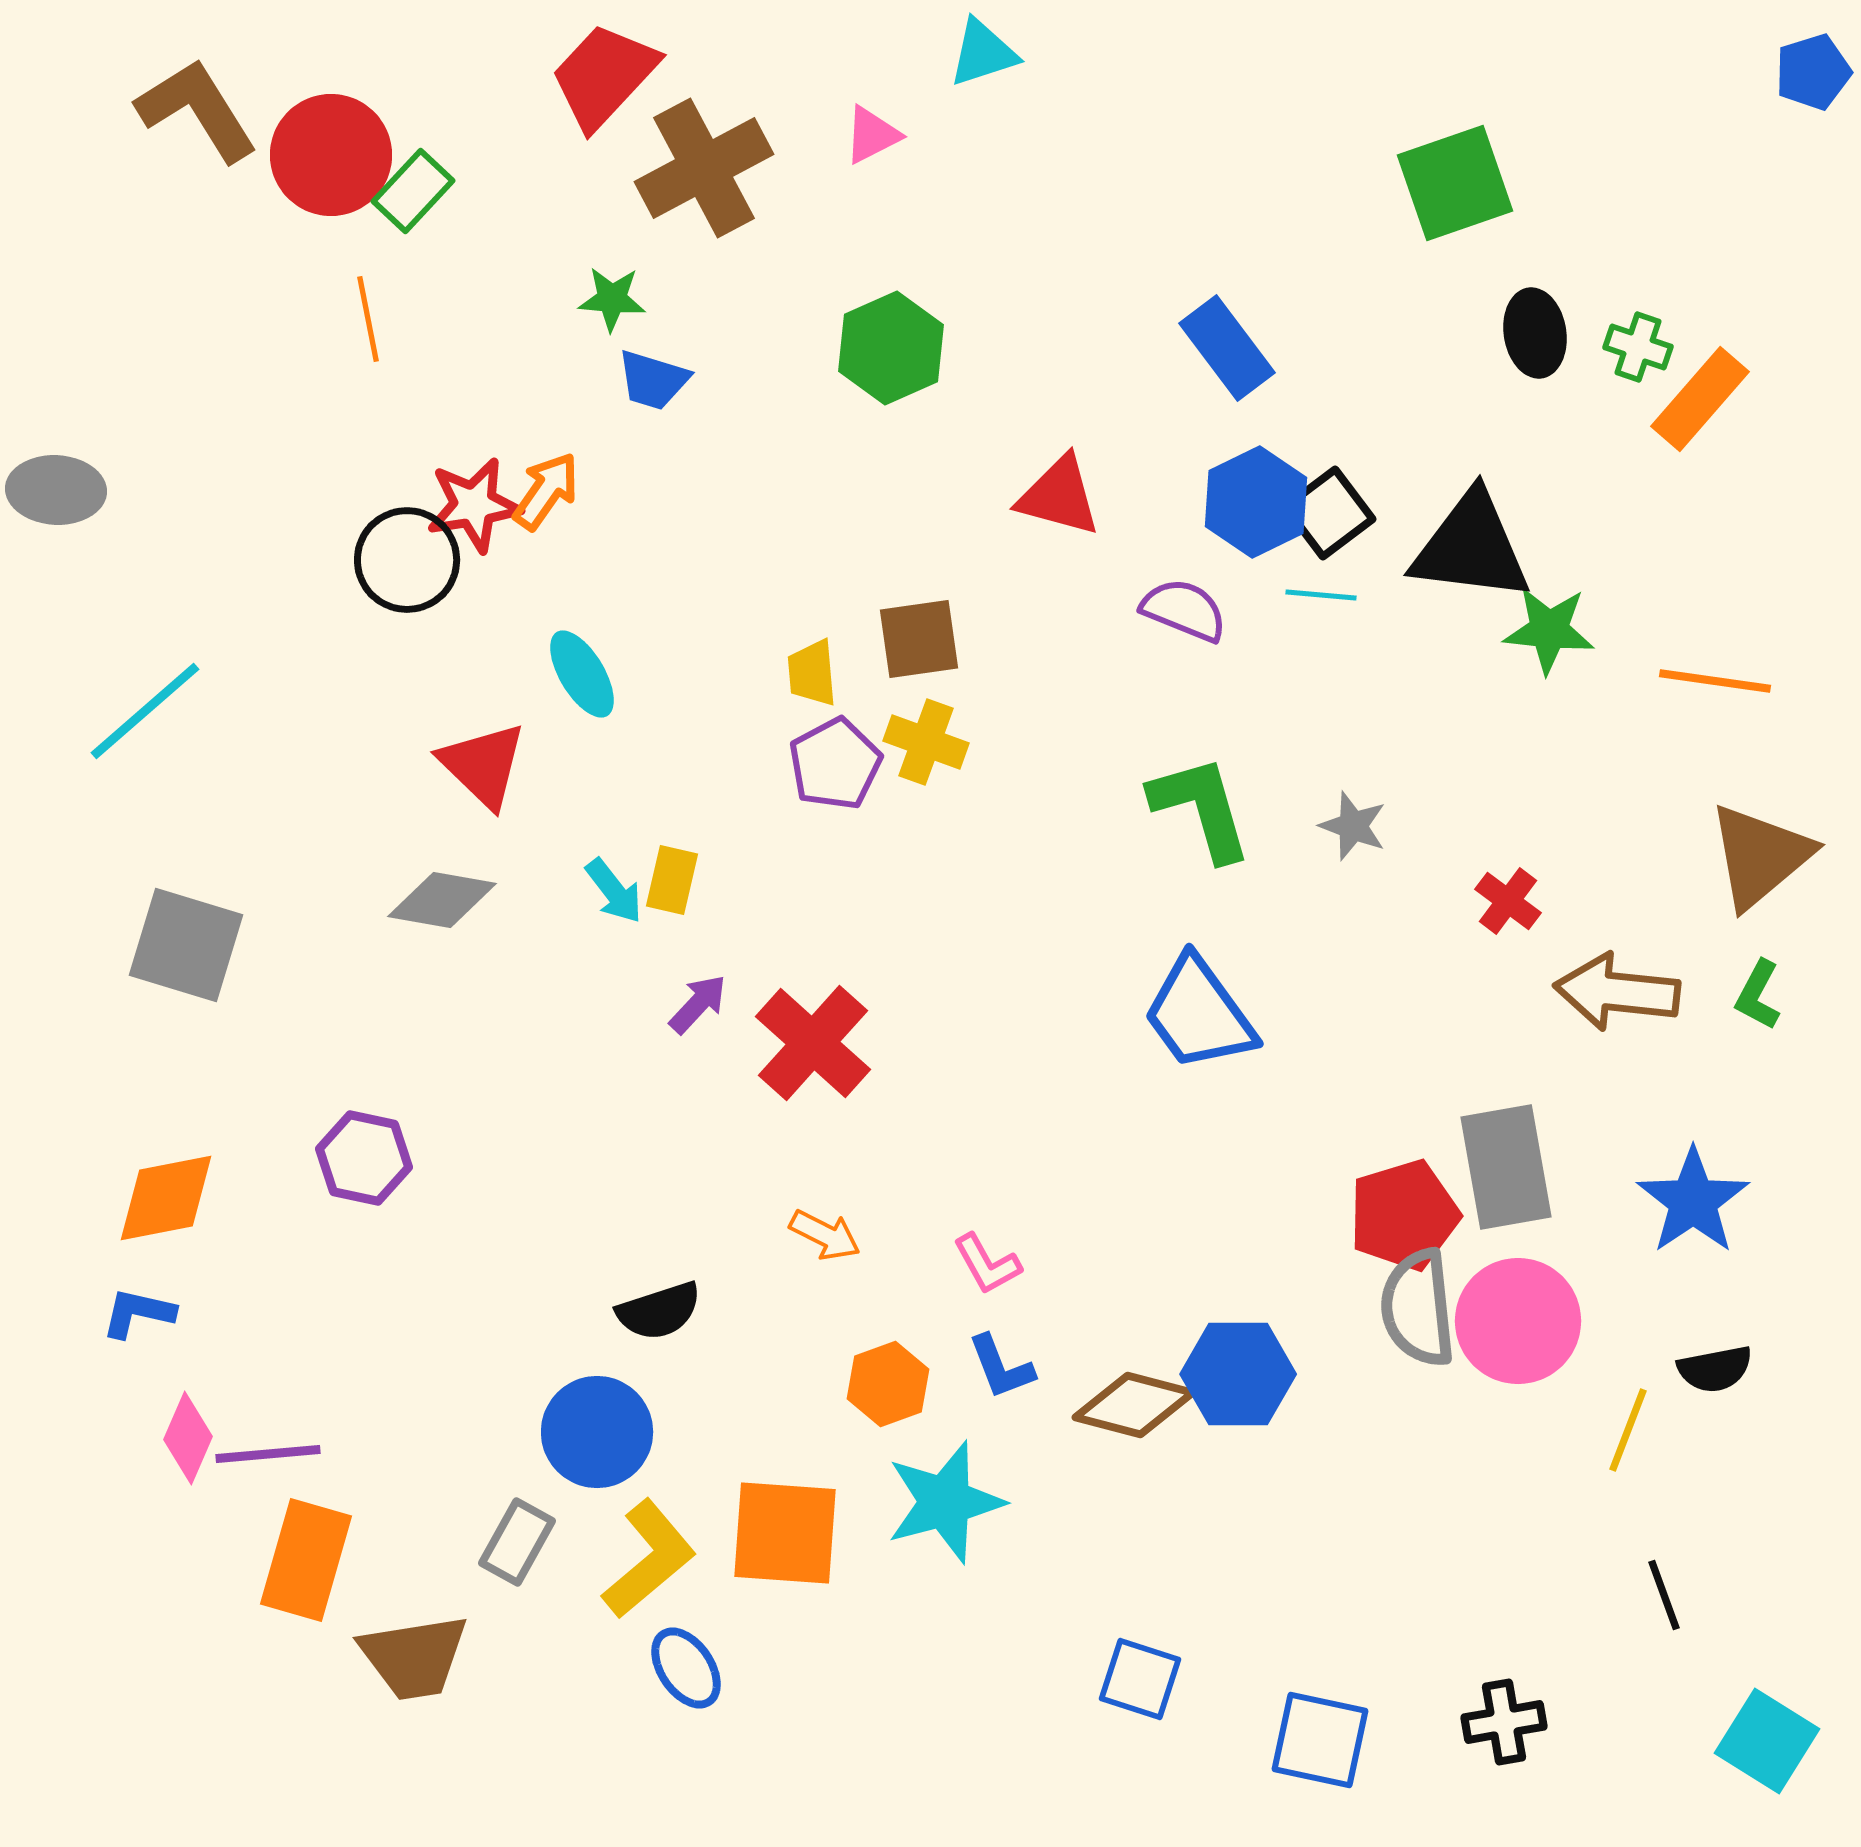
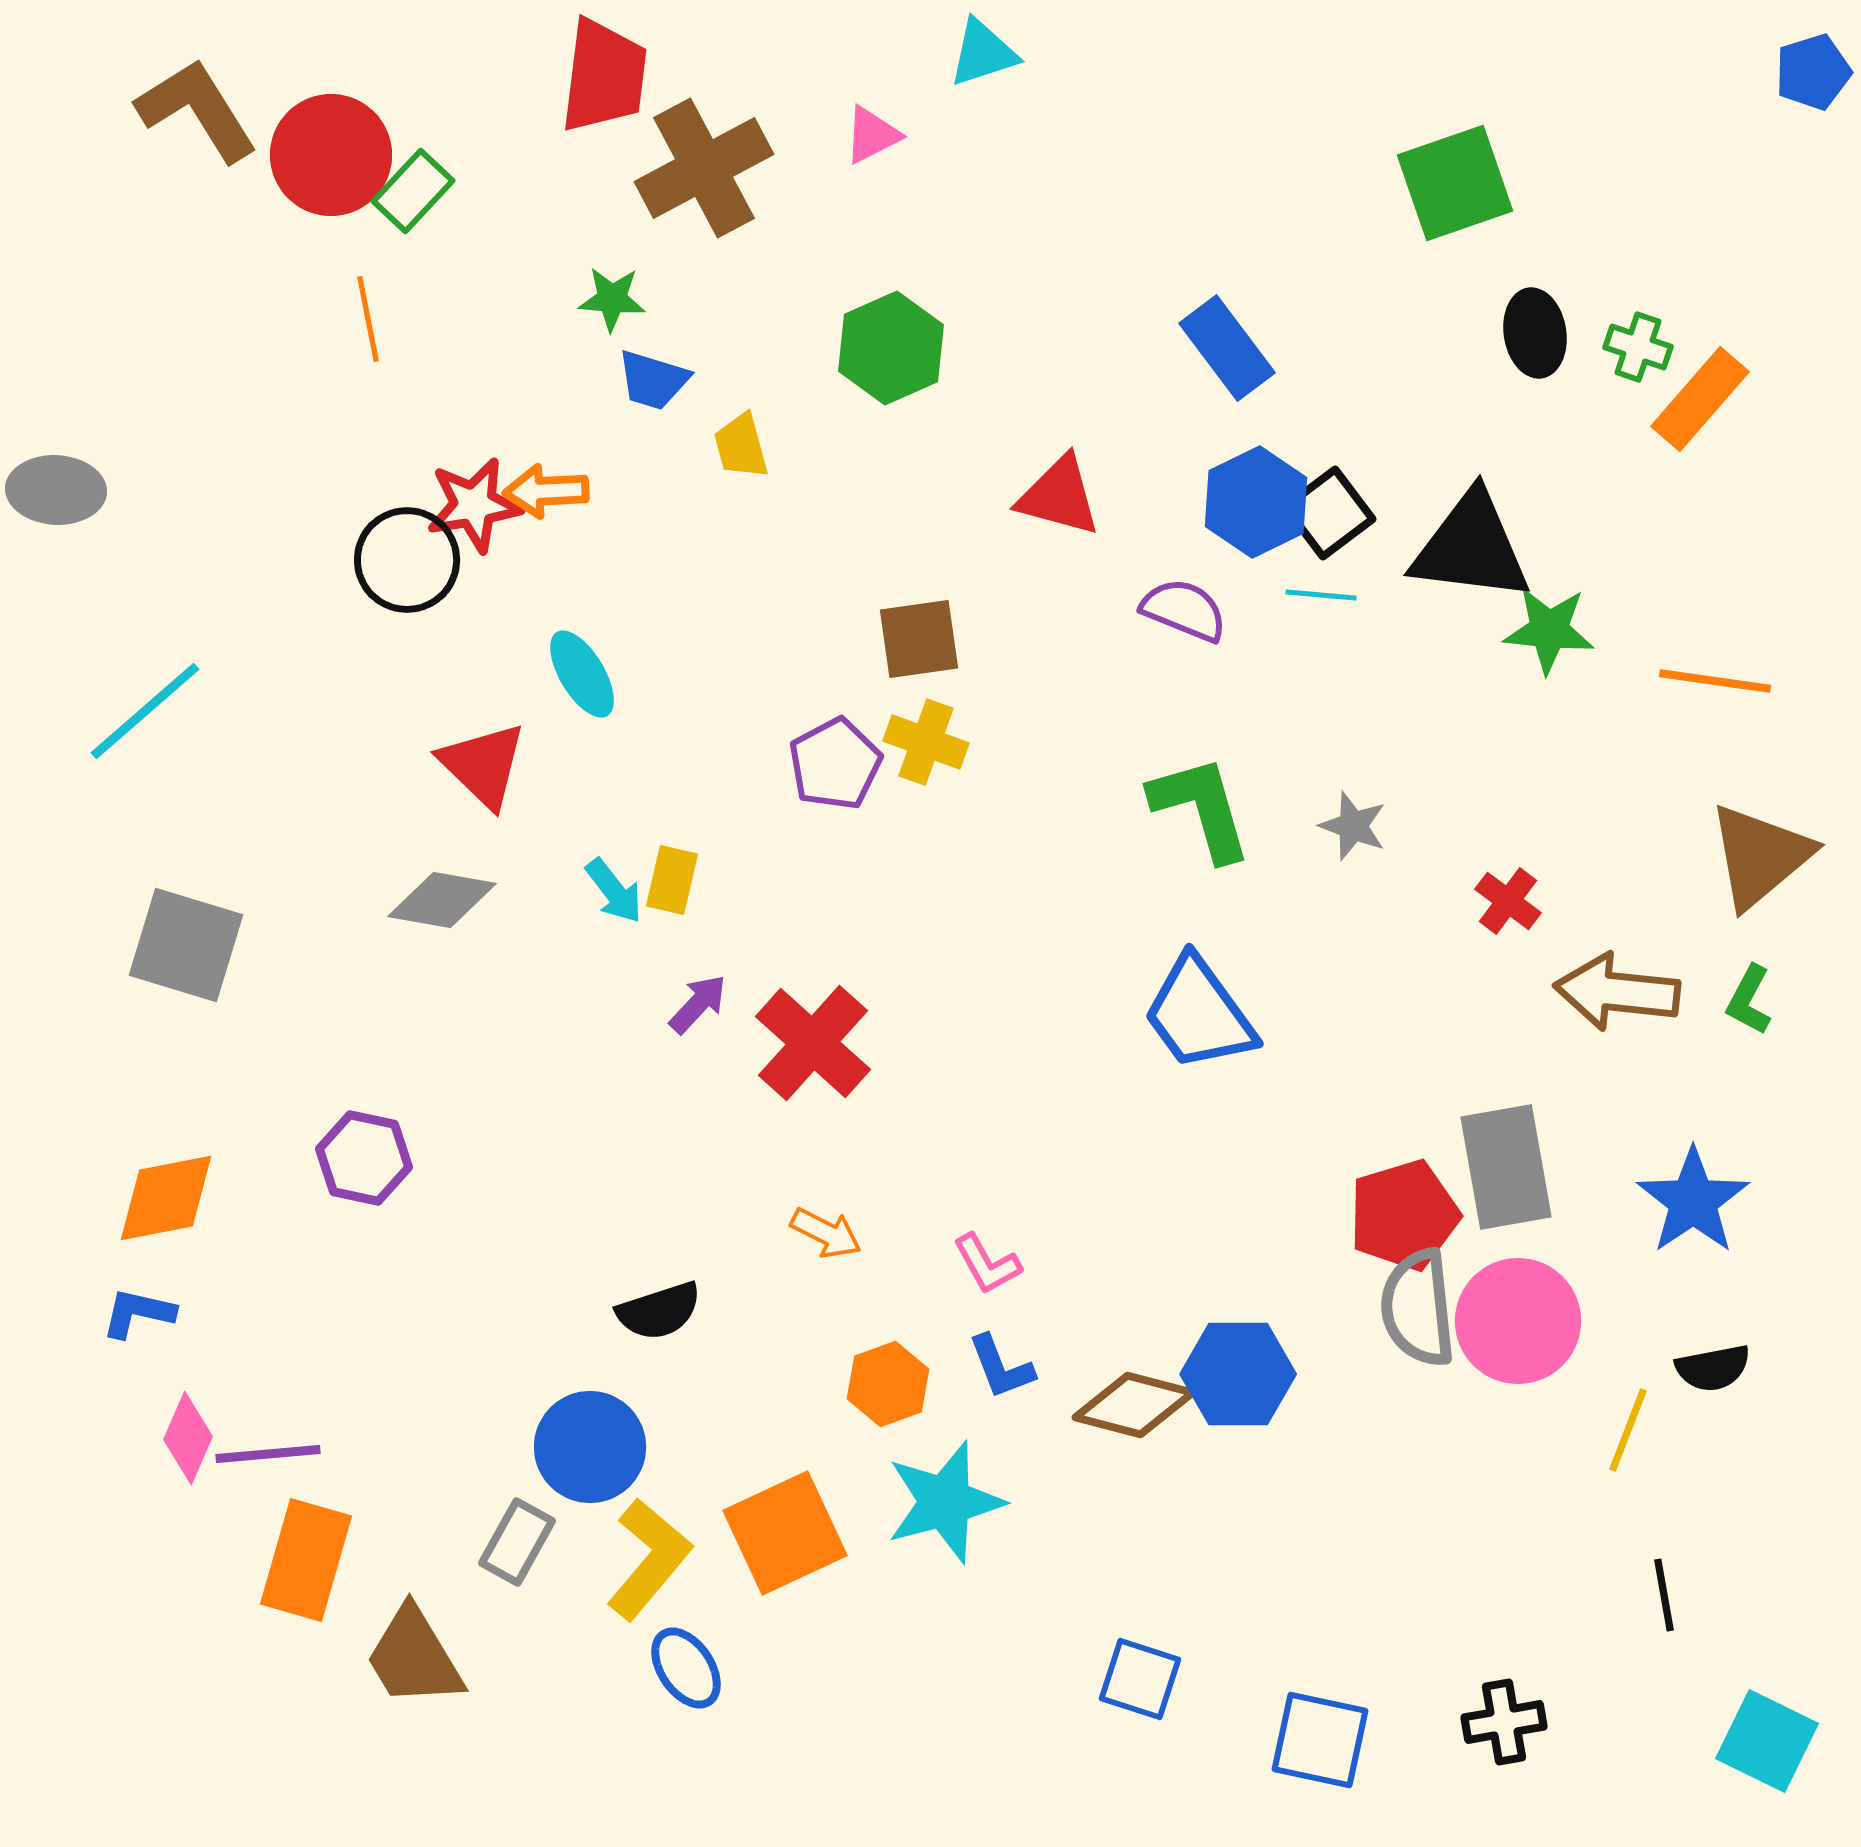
red trapezoid at (604, 76): rotated 144 degrees clockwise
orange arrow at (546, 491): rotated 128 degrees counterclockwise
yellow trapezoid at (812, 673): moved 71 px left, 227 px up; rotated 10 degrees counterclockwise
green L-shape at (1758, 995): moved 9 px left, 5 px down
orange arrow at (825, 1235): moved 1 px right, 2 px up
black semicircle at (1715, 1369): moved 2 px left, 1 px up
blue circle at (597, 1432): moved 7 px left, 15 px down
orange square at (785, 1533): rotated 29 degrees counterclockwise
yellow L-shape at (649, 1559): rotated 10 degrees counterclockwise
black line at (1664, 1595): rotated 10 degrees clockwise
brown trapezoid at (414, 1657): rotated 68 degrees clockwise
cyan square at (1767, 1741): rotated 6 degrees counterclockwise
